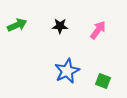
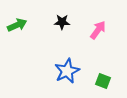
black star: moved 2 px right, 4 px up
